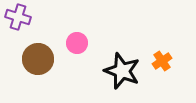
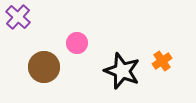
purple cross: rotated 25 degrees clockwise
brown circle: moved 6 px right, 8 px down
